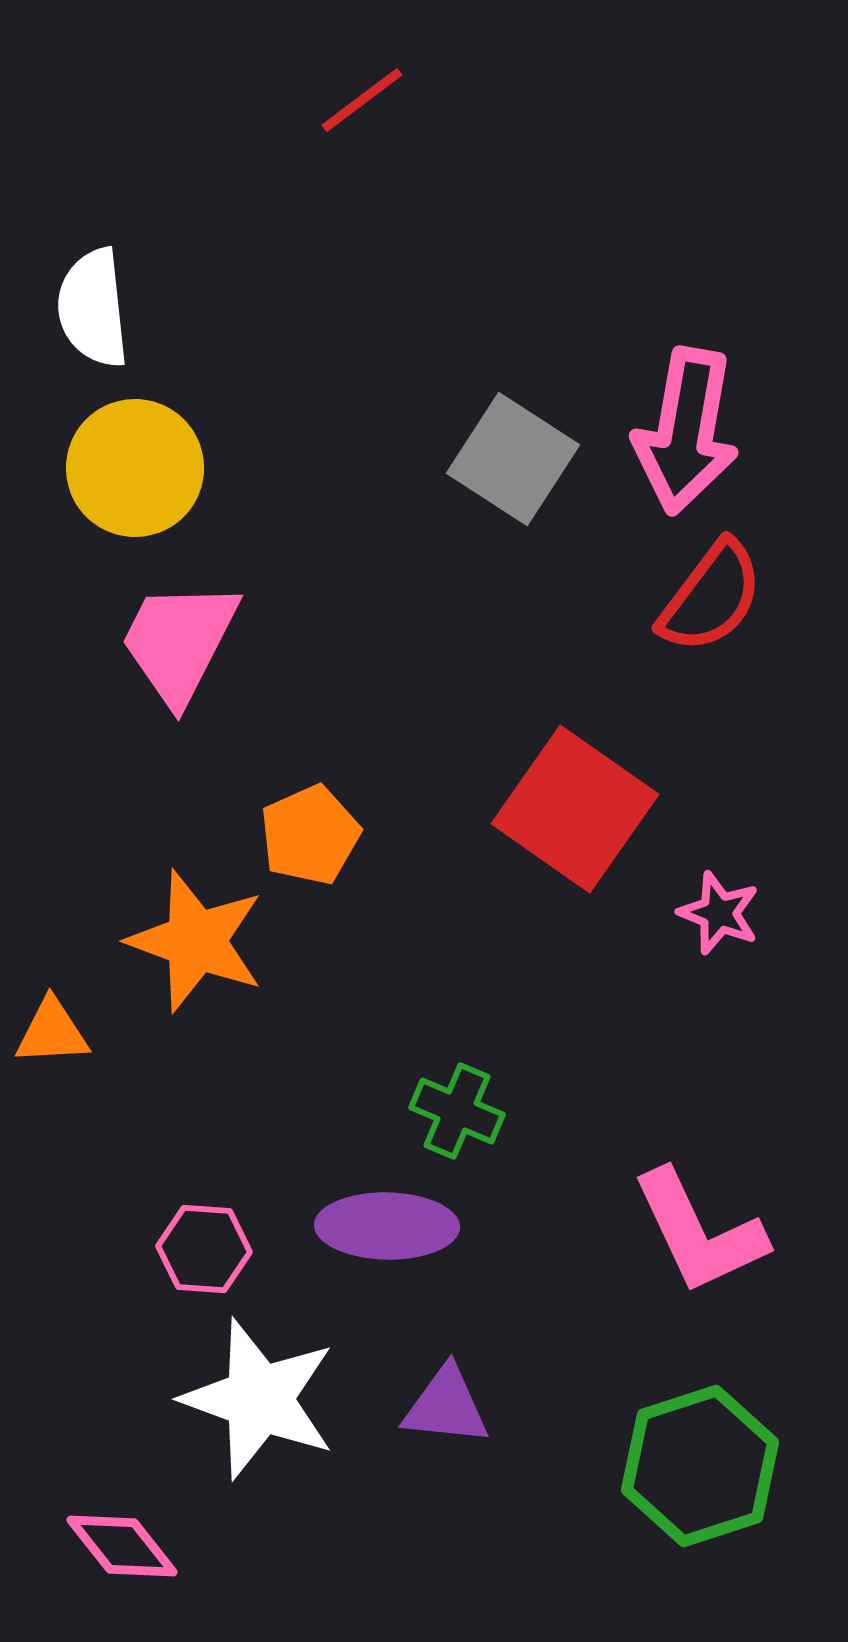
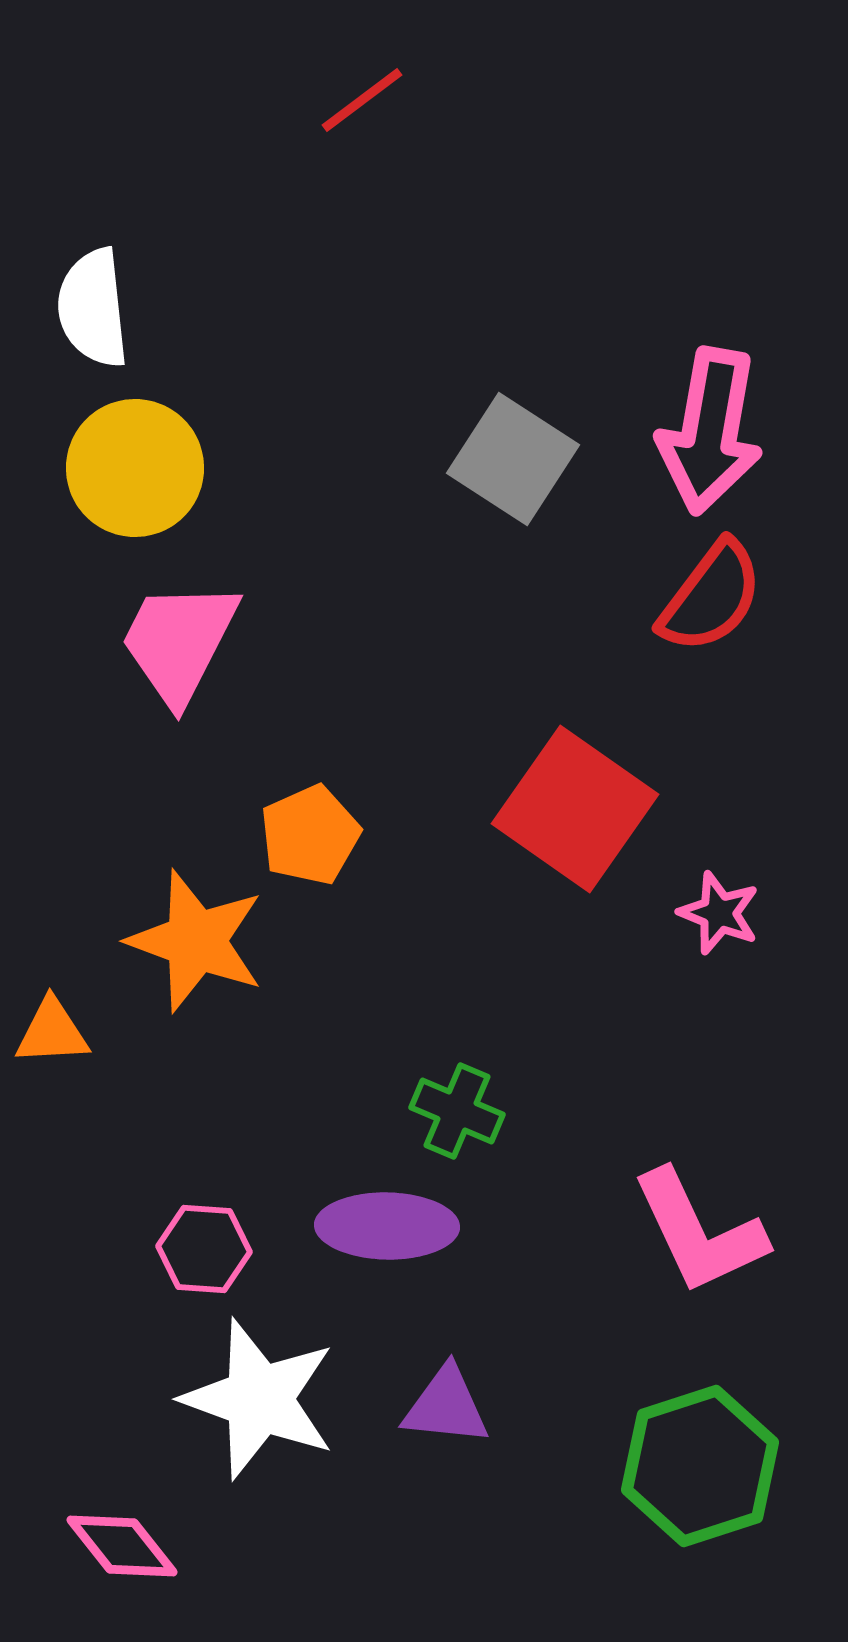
pink arrow: moved 24 px right
